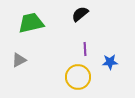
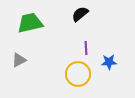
green trapezoid: moved 1 px left
purple line: moved 1 px right, 1 px up
blue star: moved 1 px left
yellow circle: moved 3 px up
